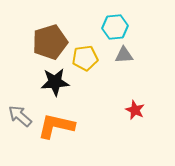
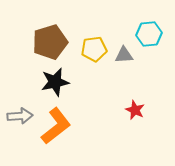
cyan hexagon: moved 34 px right, 7 px down
yellow pentagon: moved 9 px right, 9 px up
black star: rotated 8 degrees counterclockwise
gray arrow: rotated 135 degrees clockwise
orange L-shape: rotated 129 degrees clockwise
